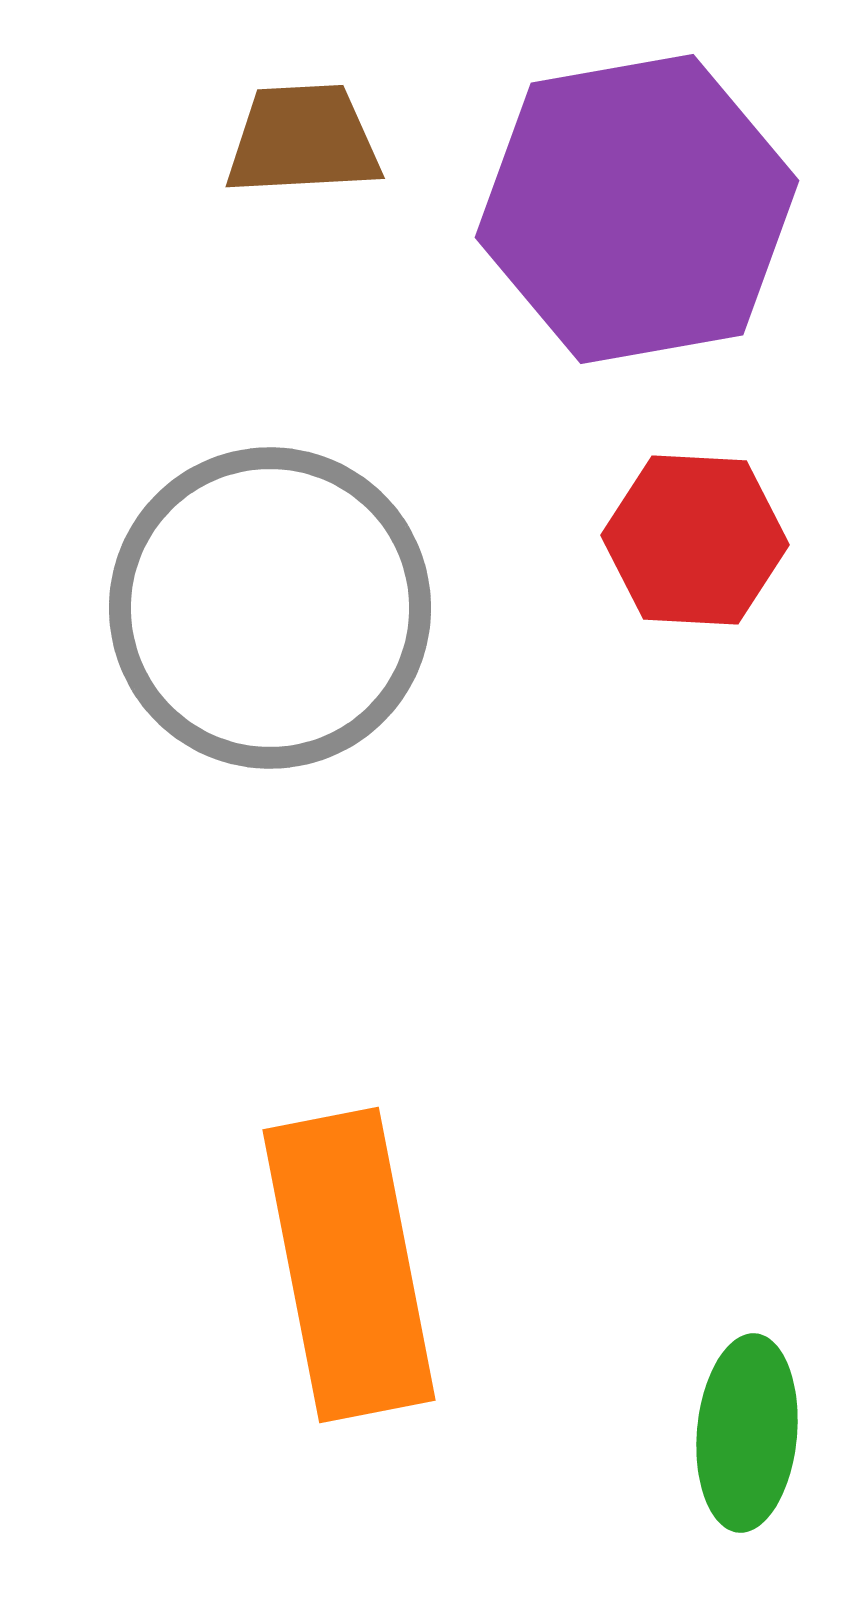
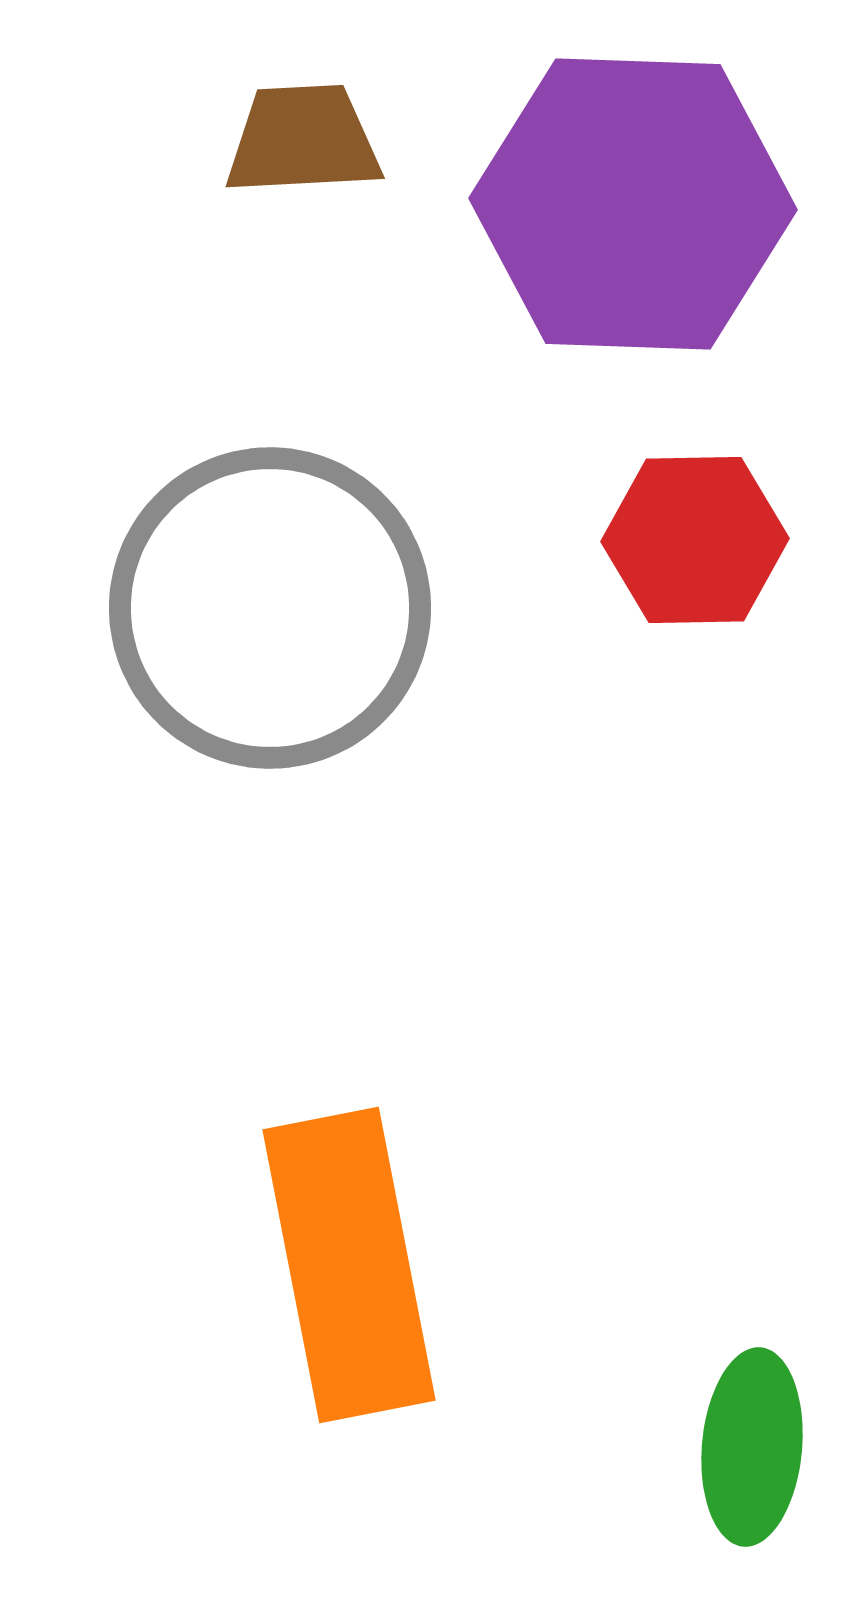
purple hexagon: moved 4 px left, 5 px up; rotated 12 degrees clockwise
red hexagon: rotated 4 degrees counterclockwise
green ellipse: moved 5 px right, 14 px down
